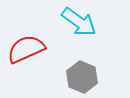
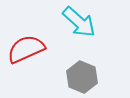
cyan arrow: rotated 6 degrees clockwise
